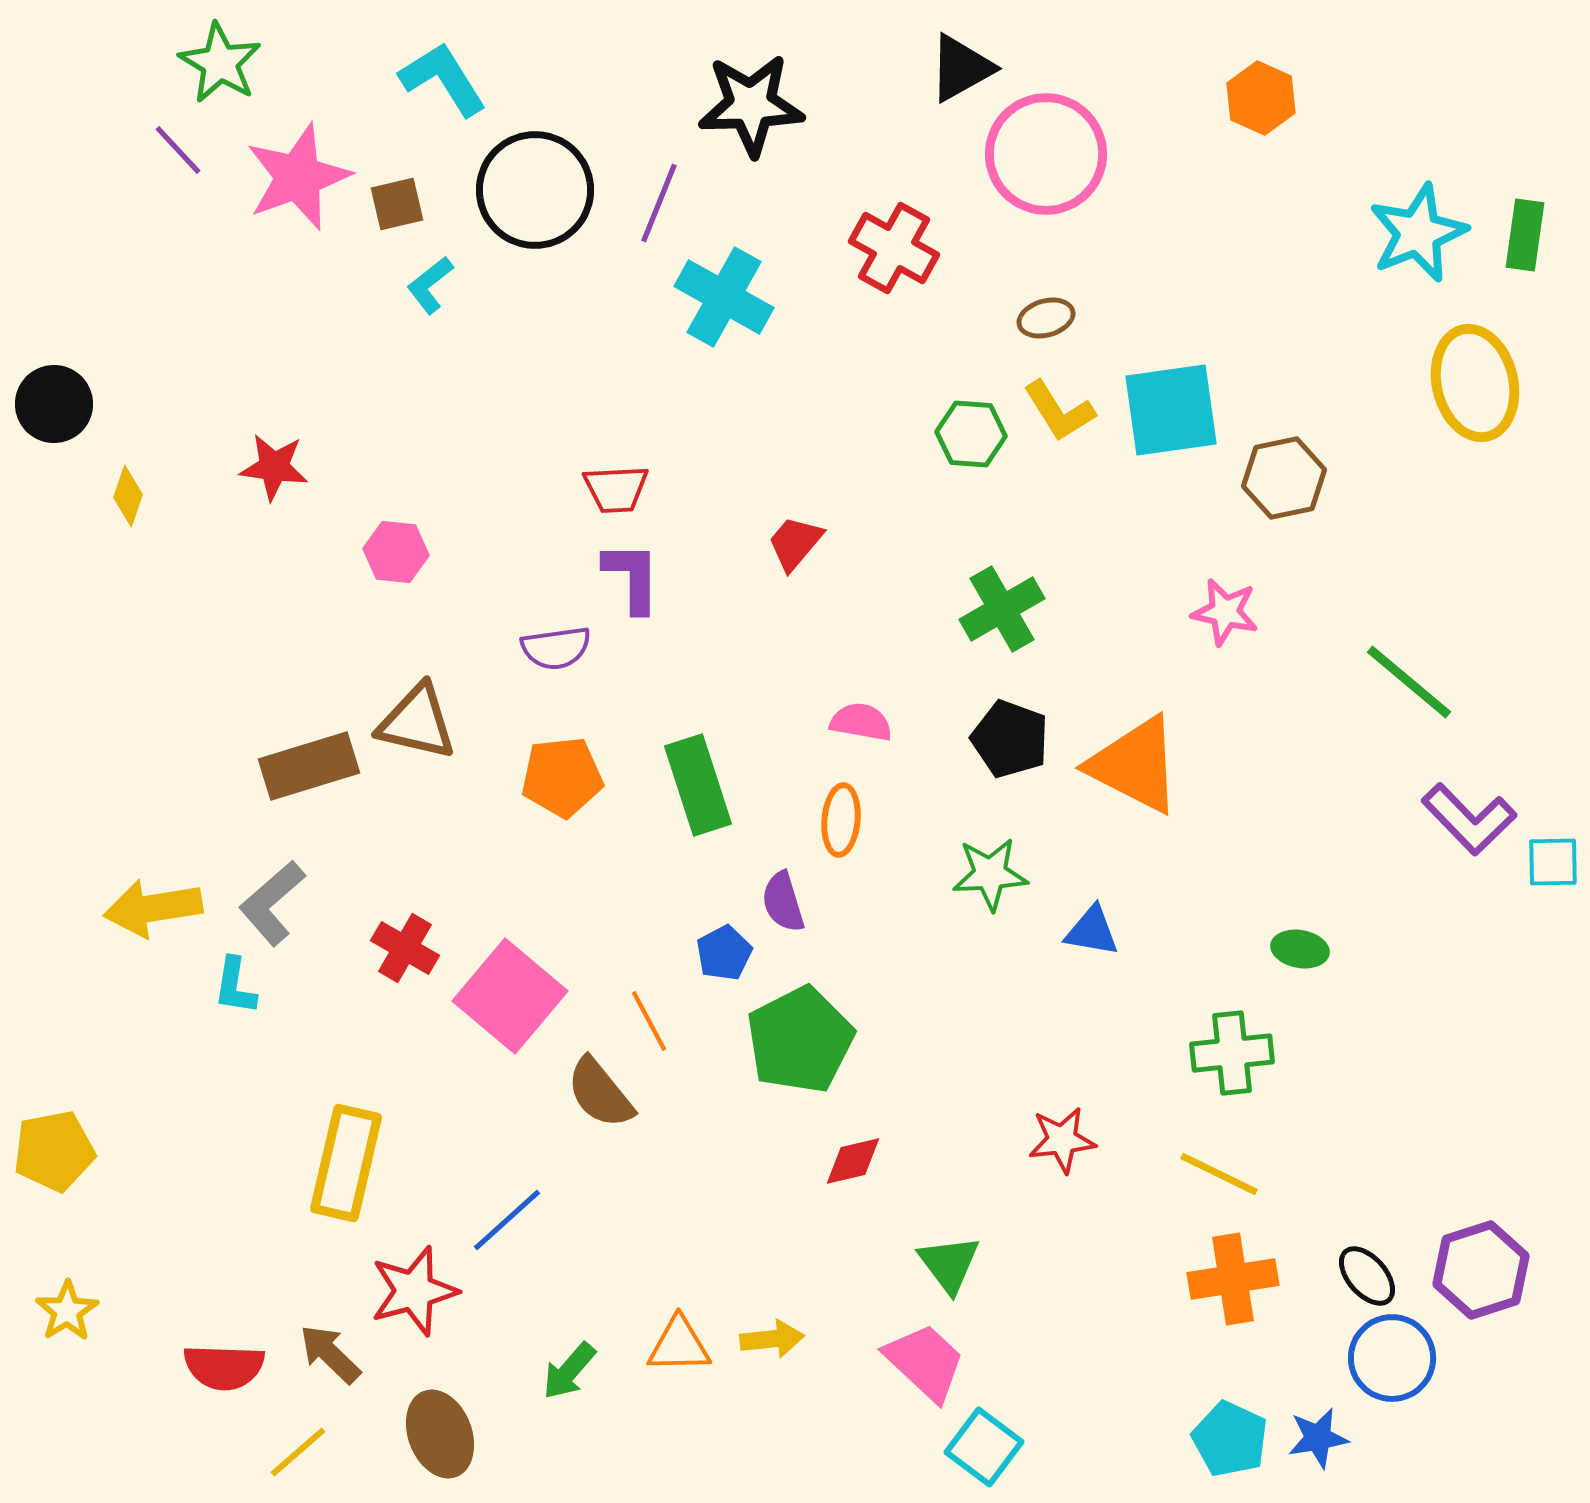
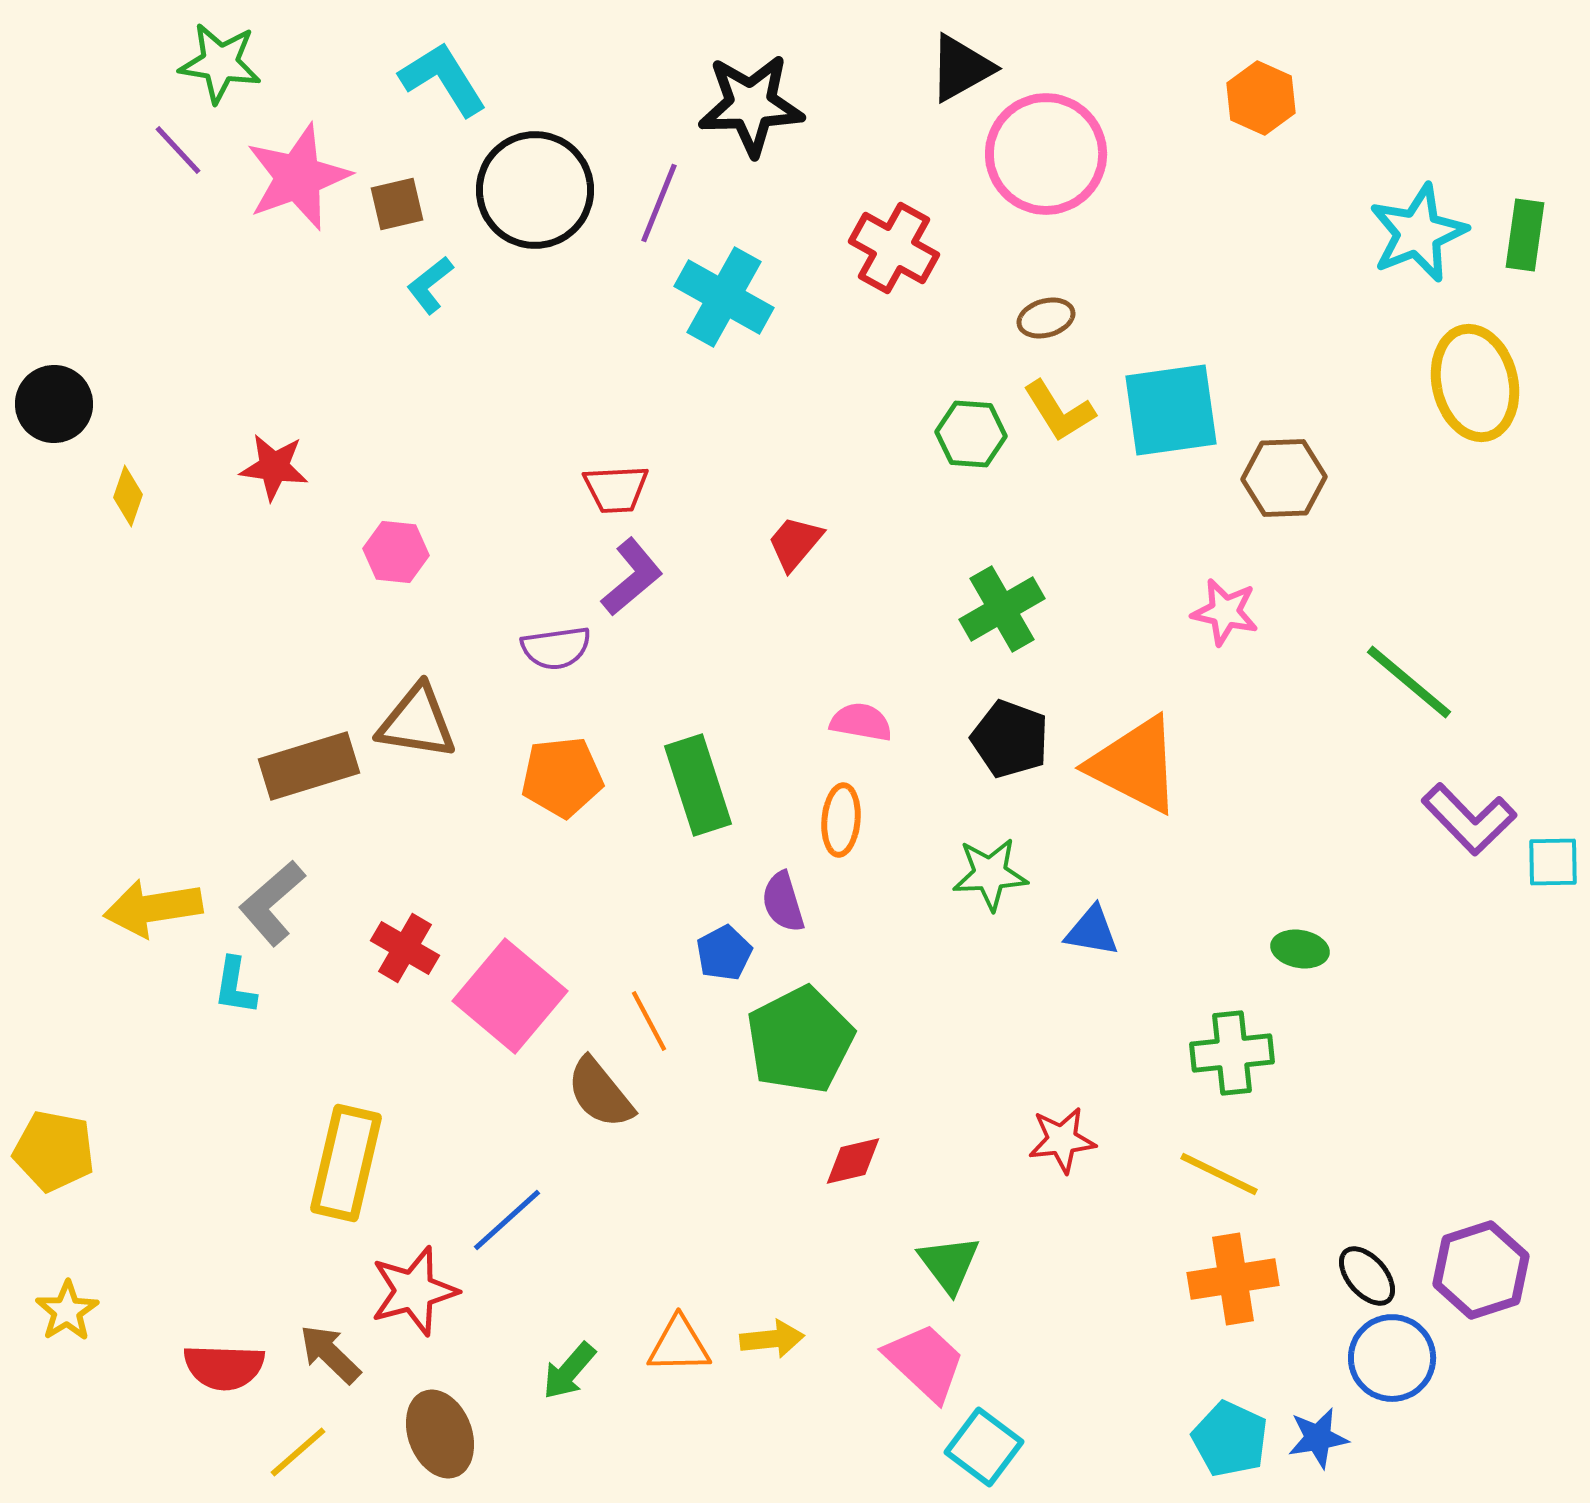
green star at (220, 63): rotated 22 degrees counterclockwise
brown hexagon at (1284, 478): rotated 10 degrees clockwise
purple L-shape at (632, 577): rotated 50 degrees clockwise
brown triangle at (417, 722): rotated 4 degrees counterclockwise
yellow pentagon at (54, 1151): rotated 22 degrees clockwise
